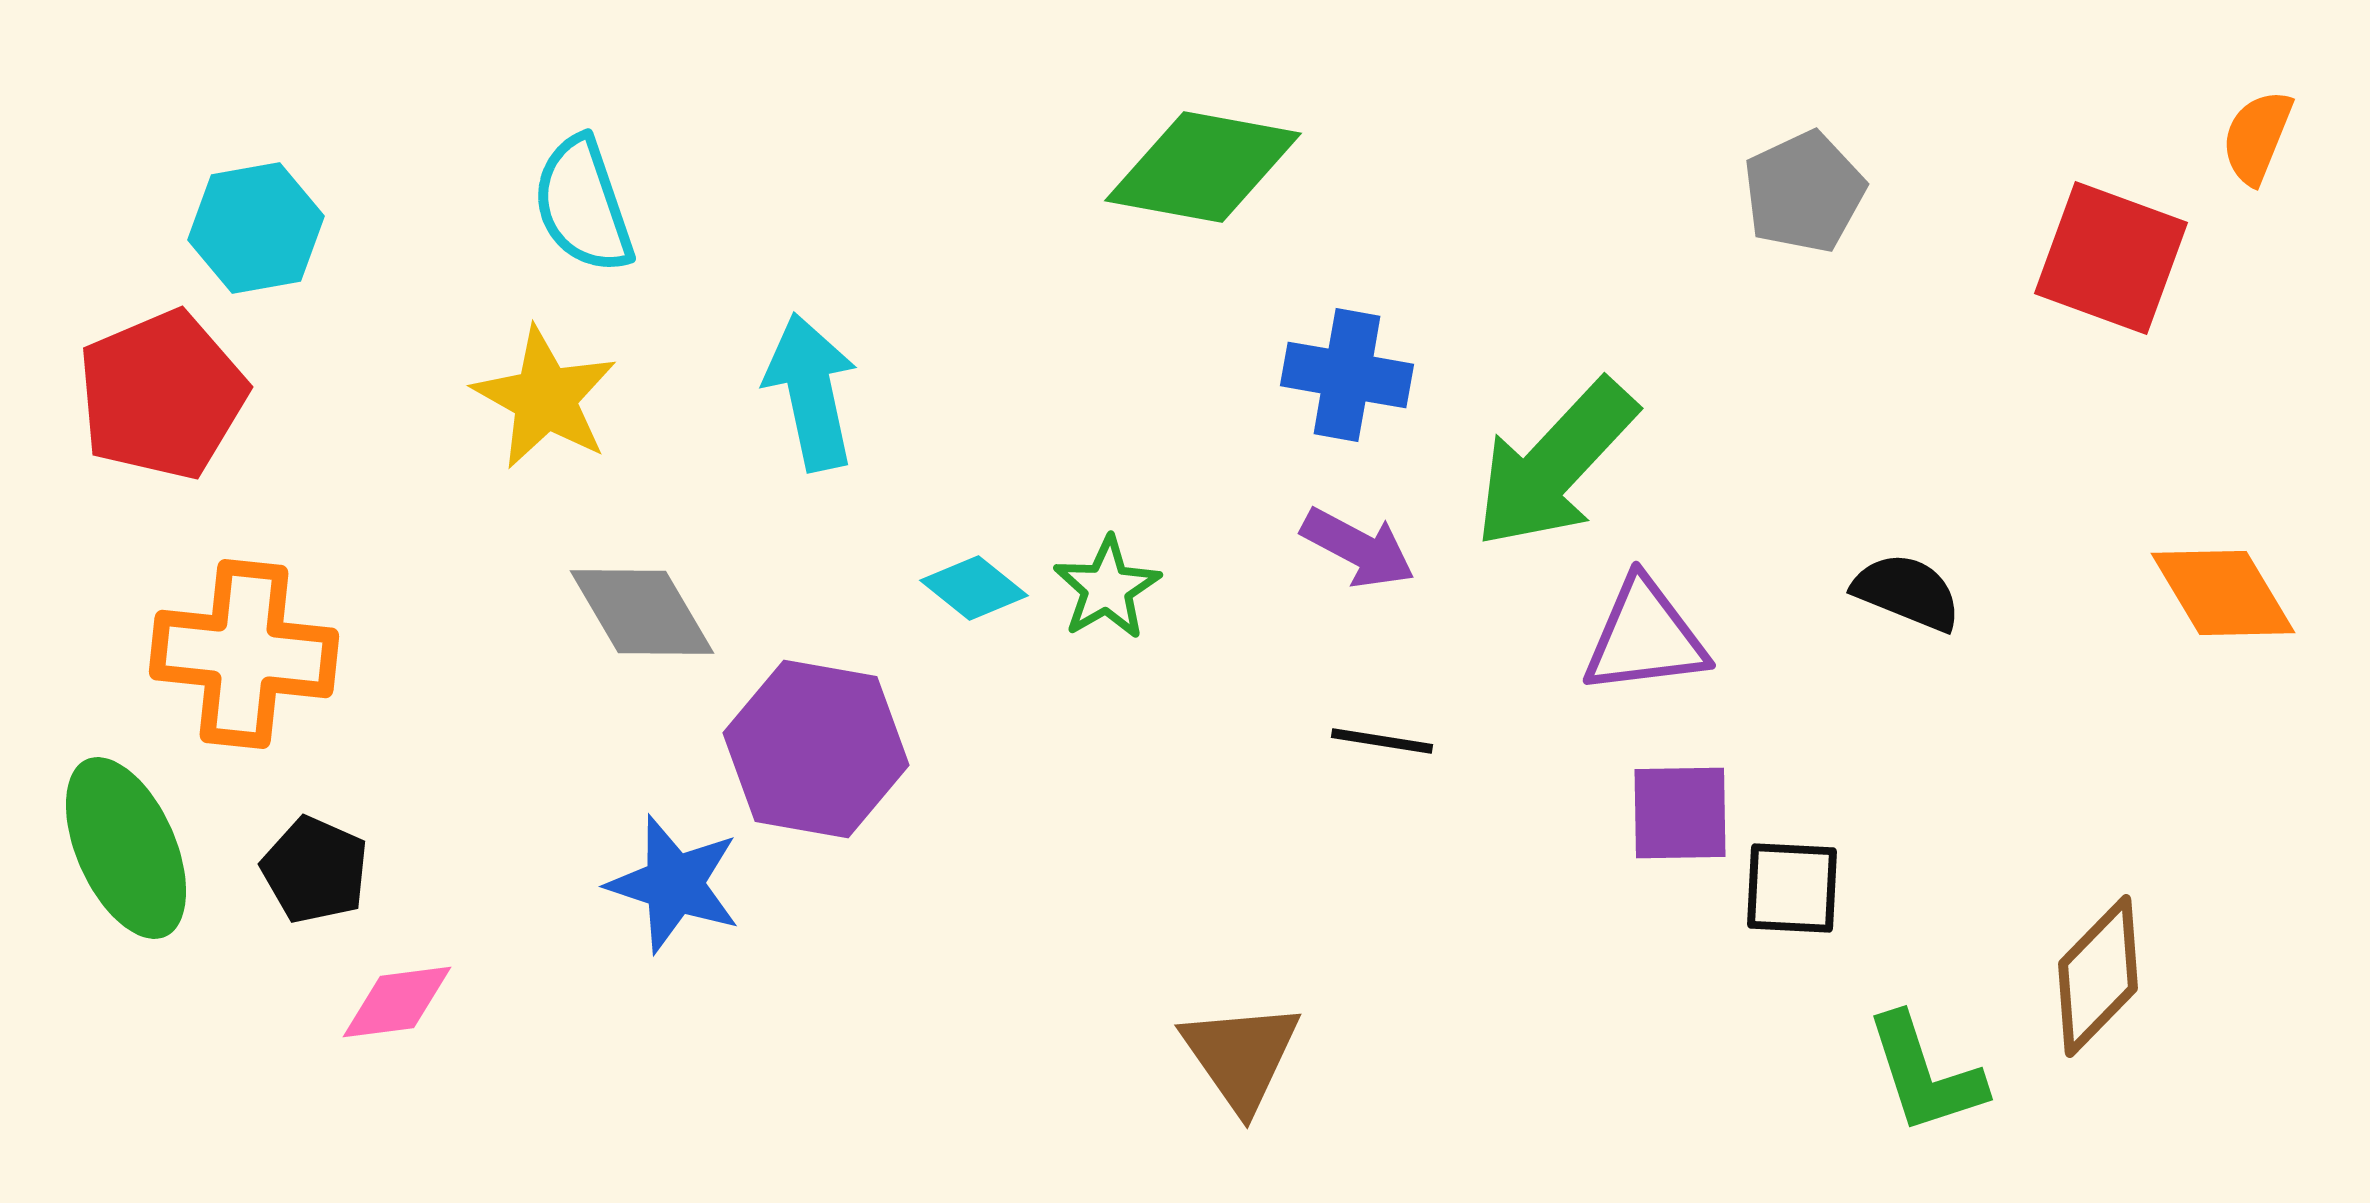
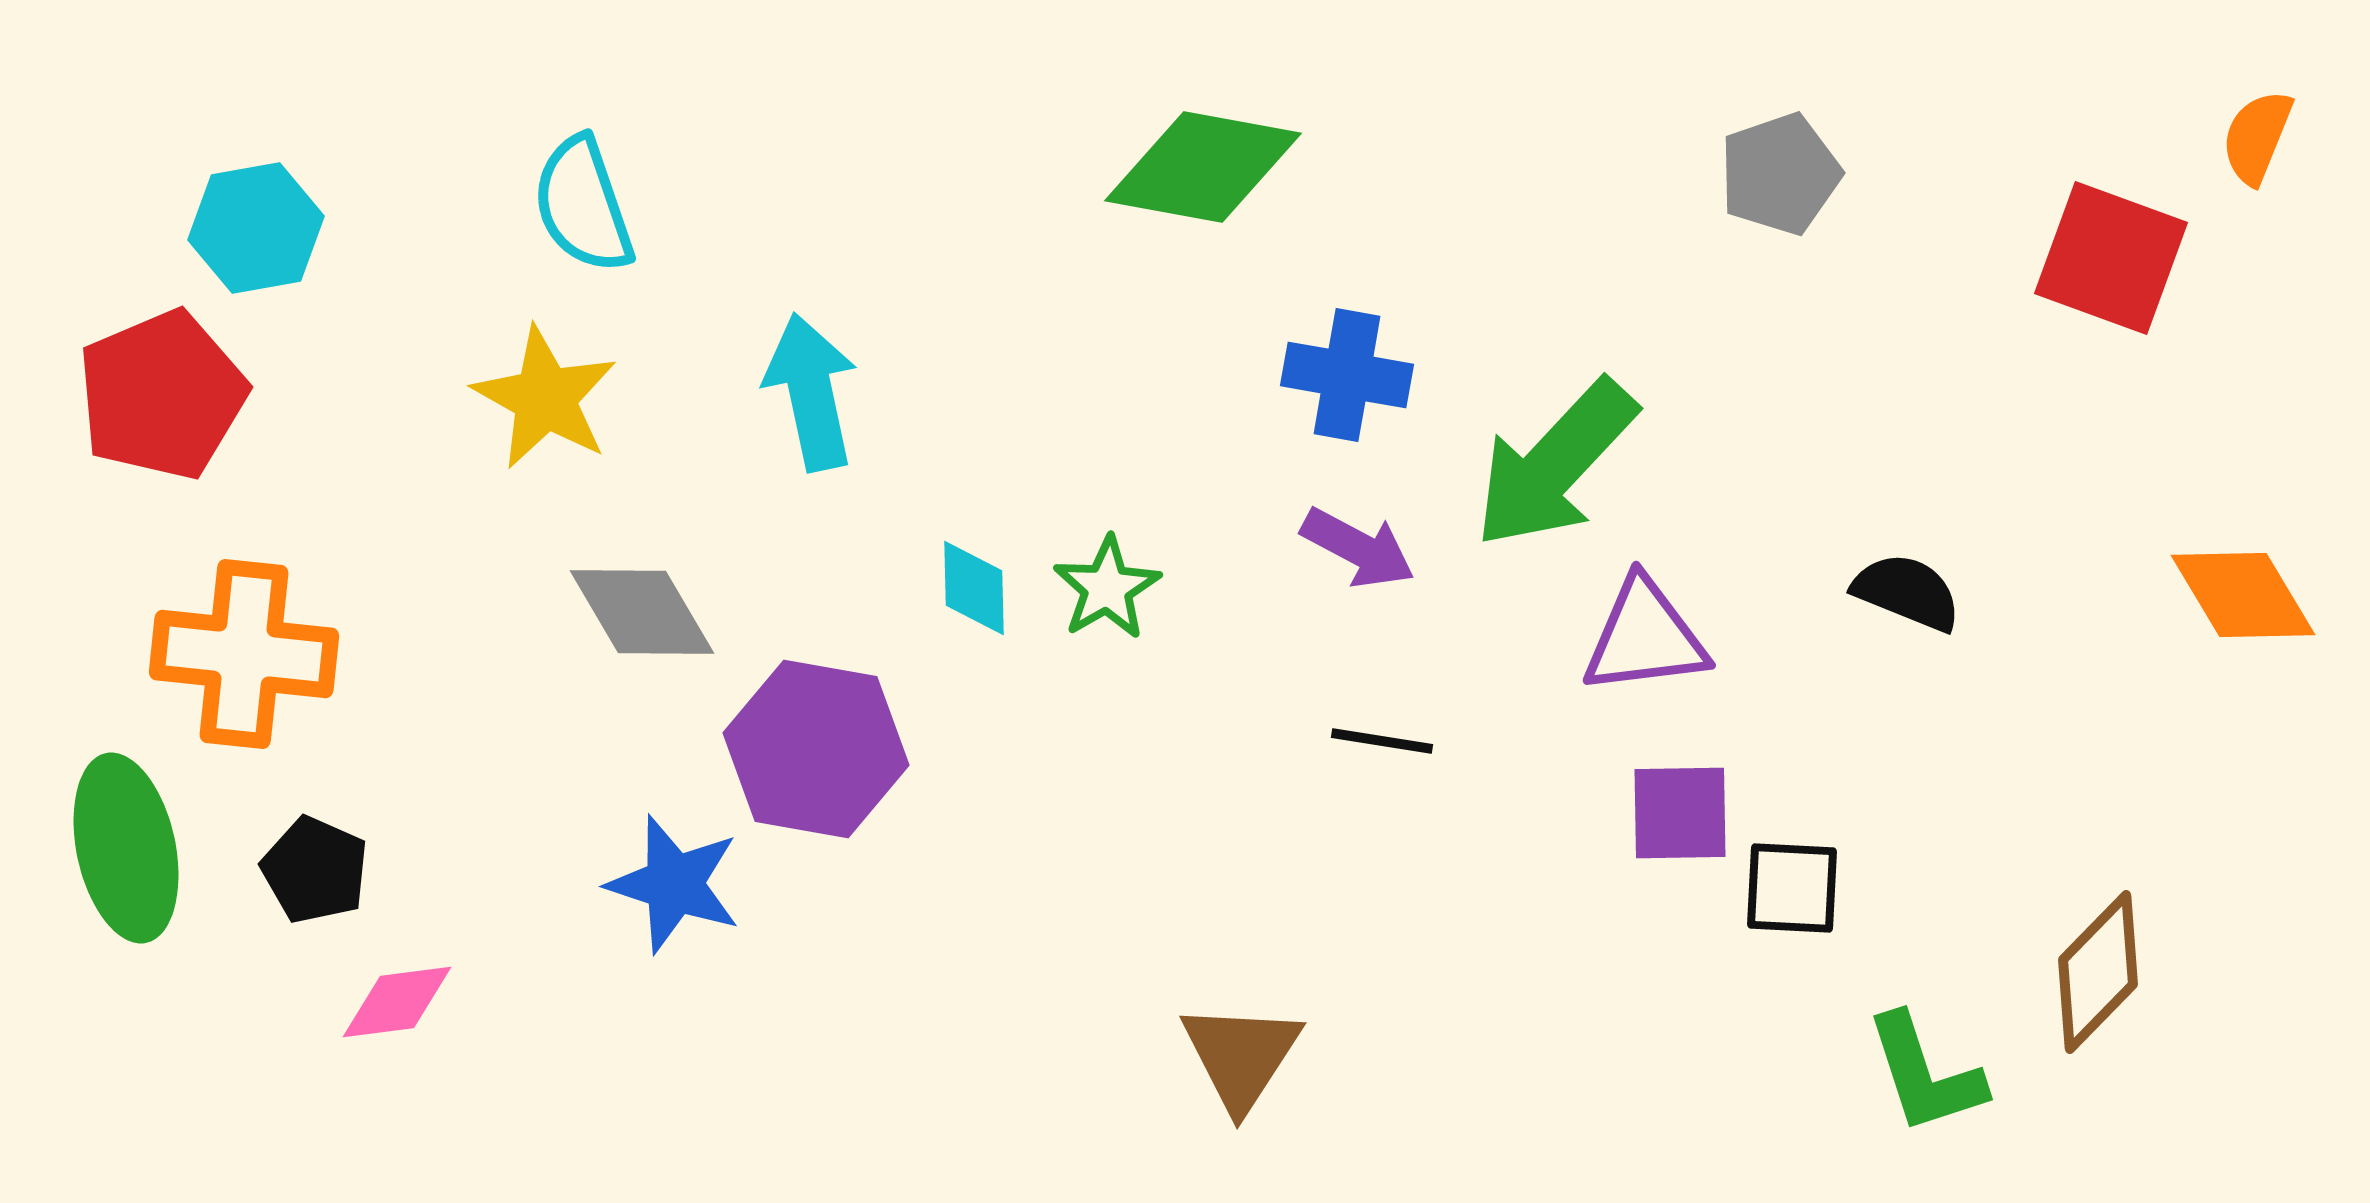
gray pentagon: moved 24 px left, 18 px up; rotated 6 degrees clockwise
cyan diamond: rotated 50 degrees clockwise
orange diamond: moved 20 px right, 2 px down
green ellipse: rotated 12 degrees clockwise
brown diamond: moved 4 px up
brown triangle: rotated 8 degrees clockwise
